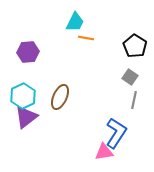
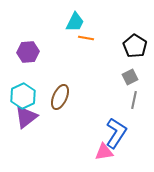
gray square: rotated 28 degrees clockwise
